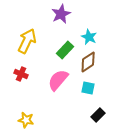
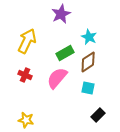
green rectangle: moved 3 px down; rotated 18 degrees clockwise
red cross: moved 4 px right, 1 px down
pink semicircle: moved 1 px left, 2 px up
